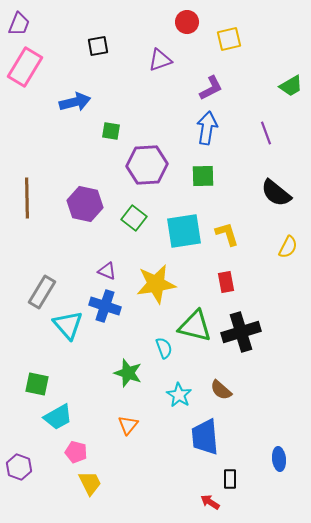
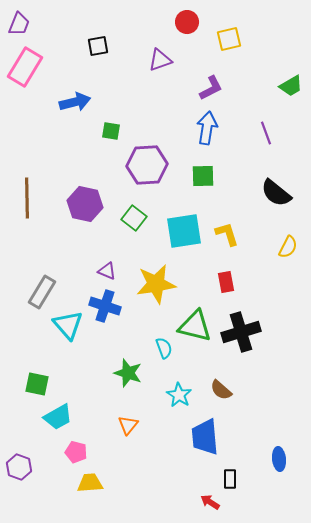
yellow trapezoid at (90, 483): rotated 68 degrees counterclockwise
